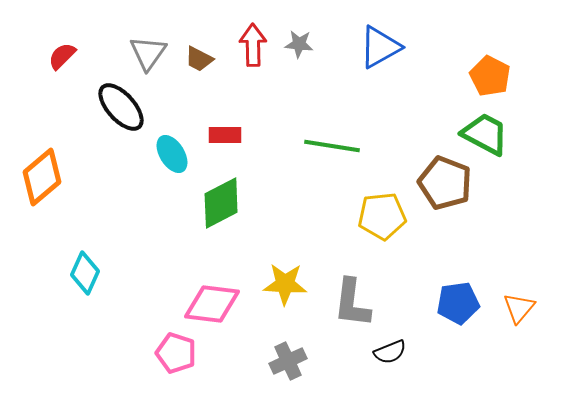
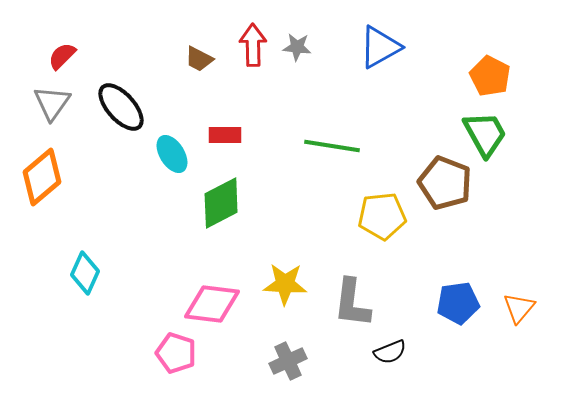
gray star: moved 2 px left, 3 px down
gray triangle: moved 96 px left, 50 px down
green trapezoid: rotated 33 degrees clockwise
